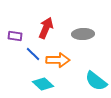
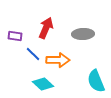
cyan semicircle: rotated 30 degrees clockwise
